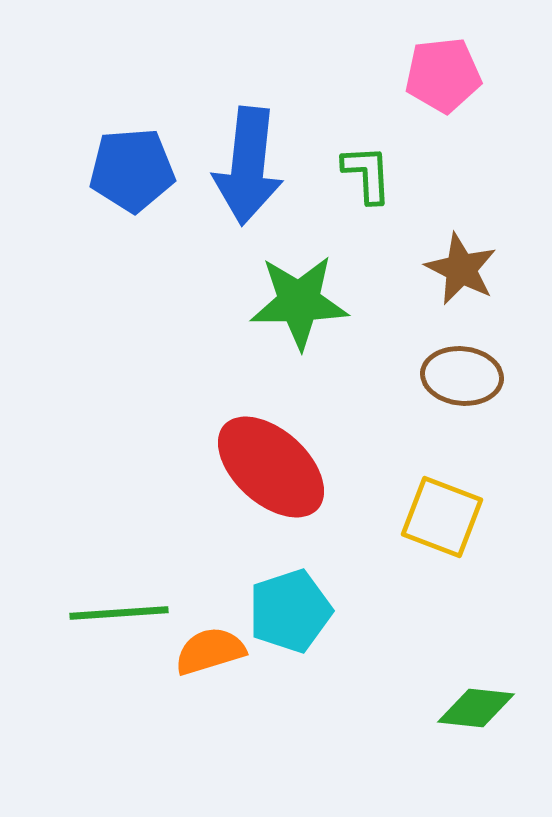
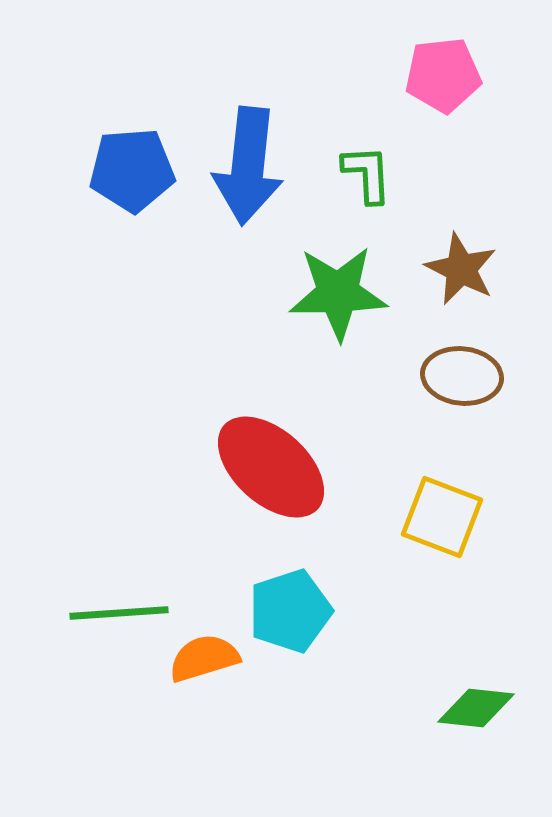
green star: moved 39 px right, 9 px up
orange semicircle: moved 6 px left, 7 px down
